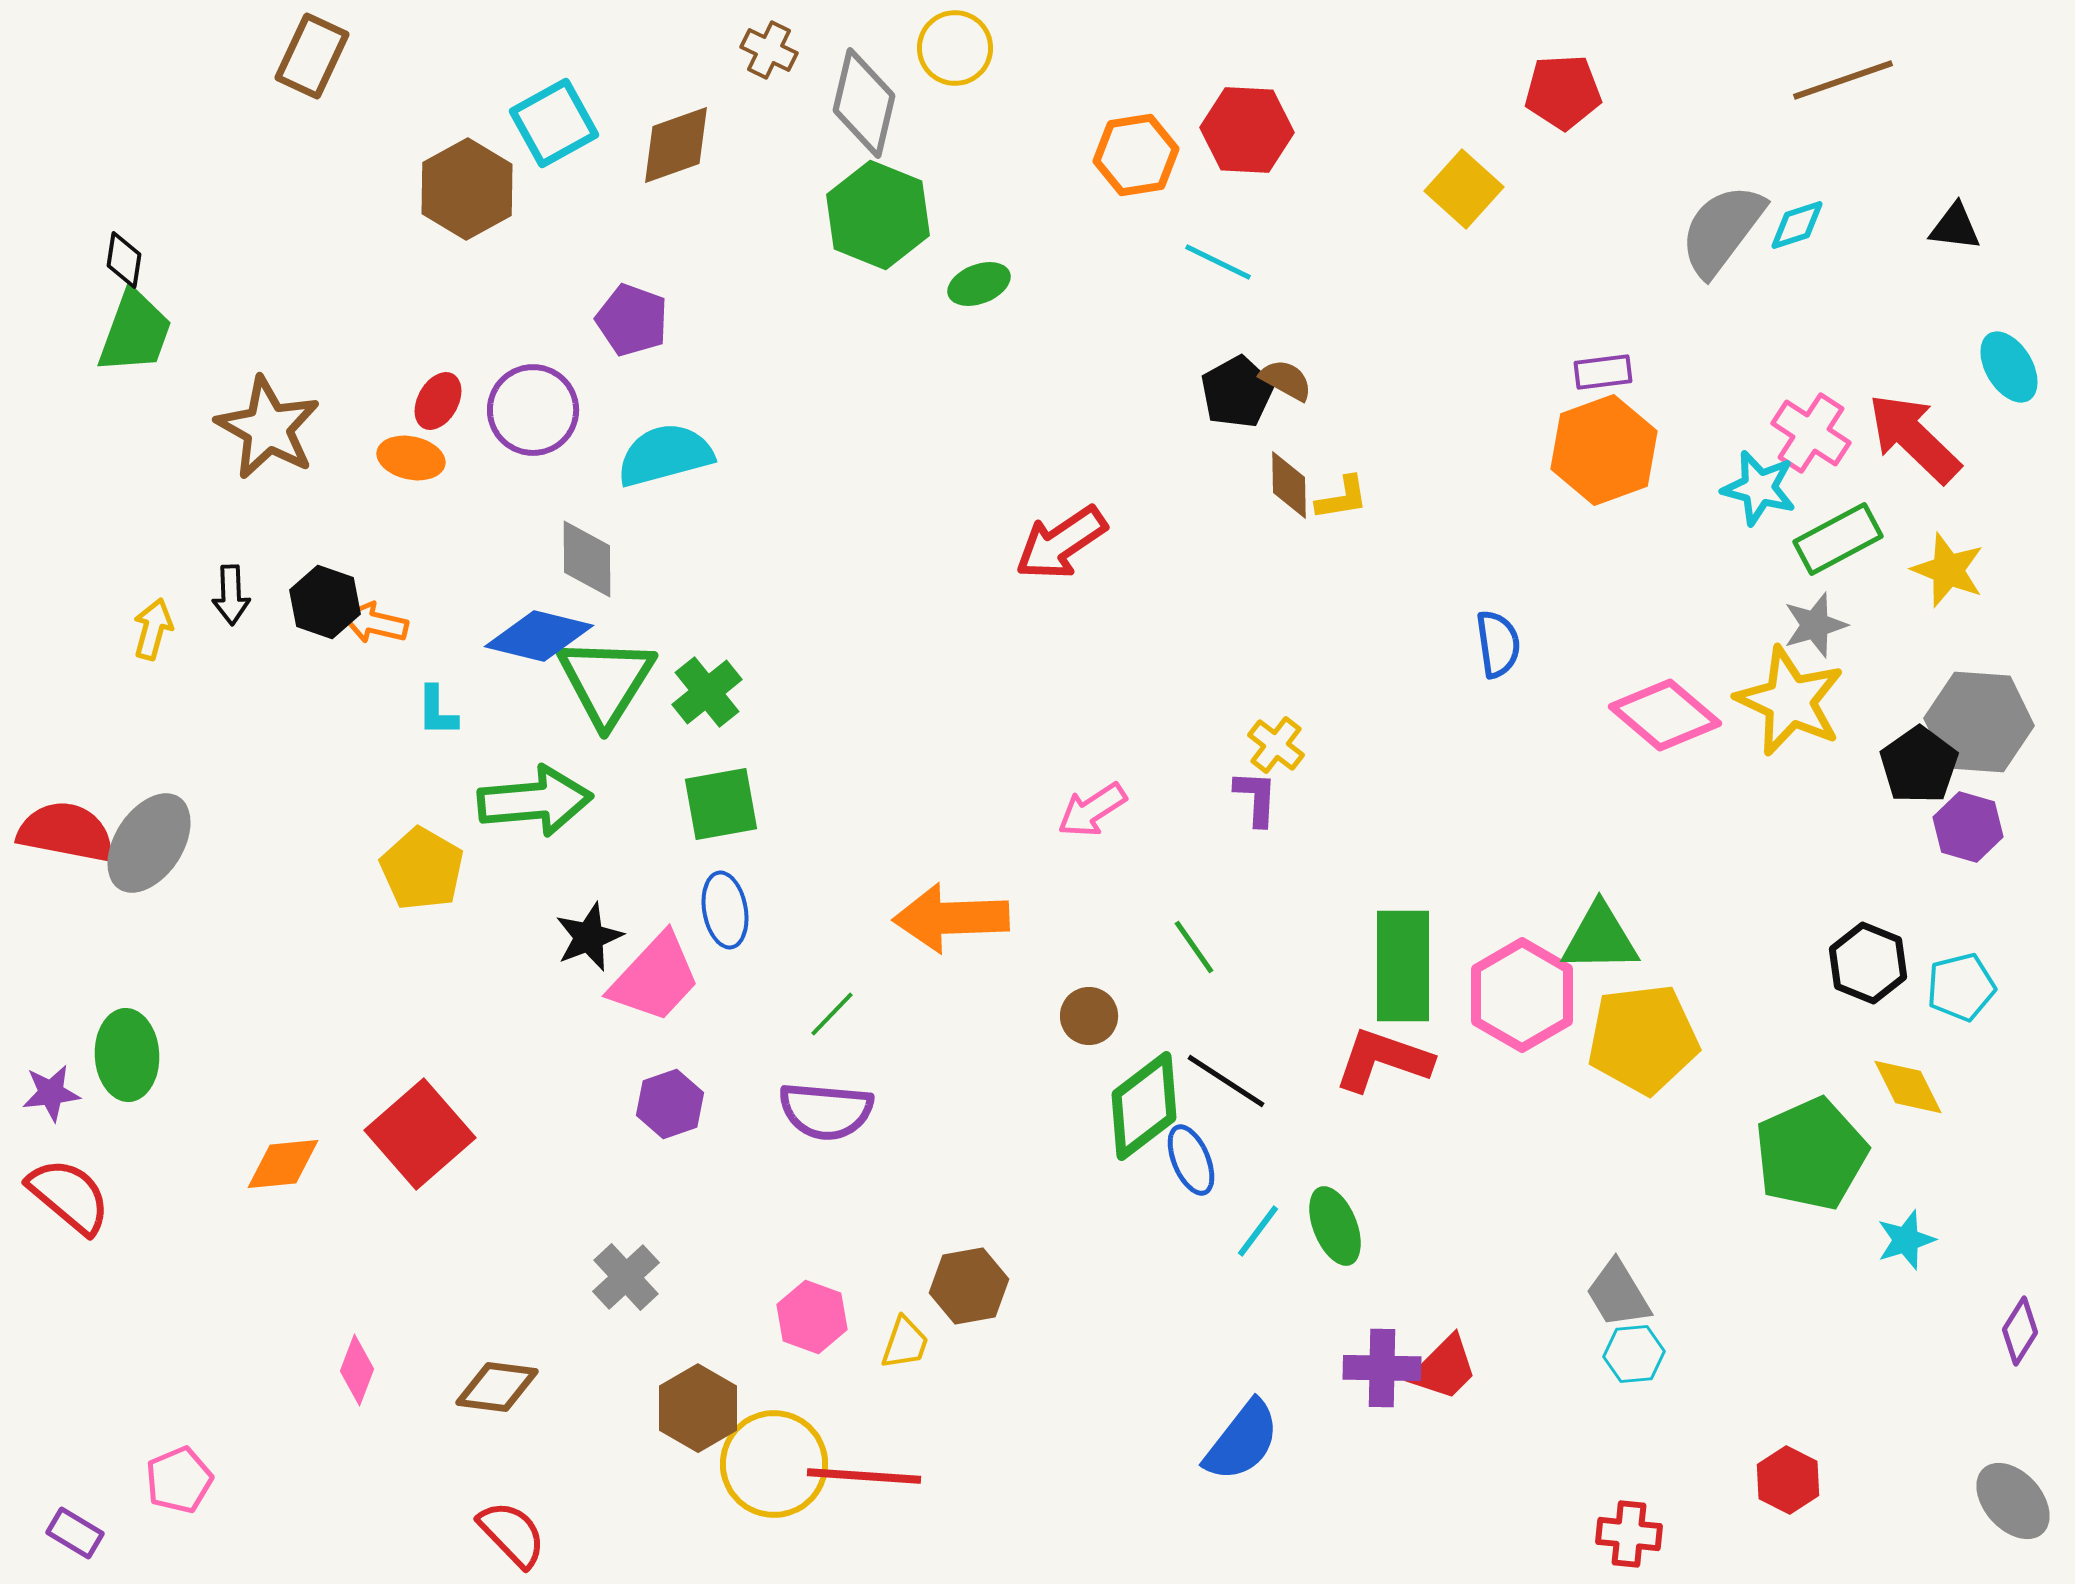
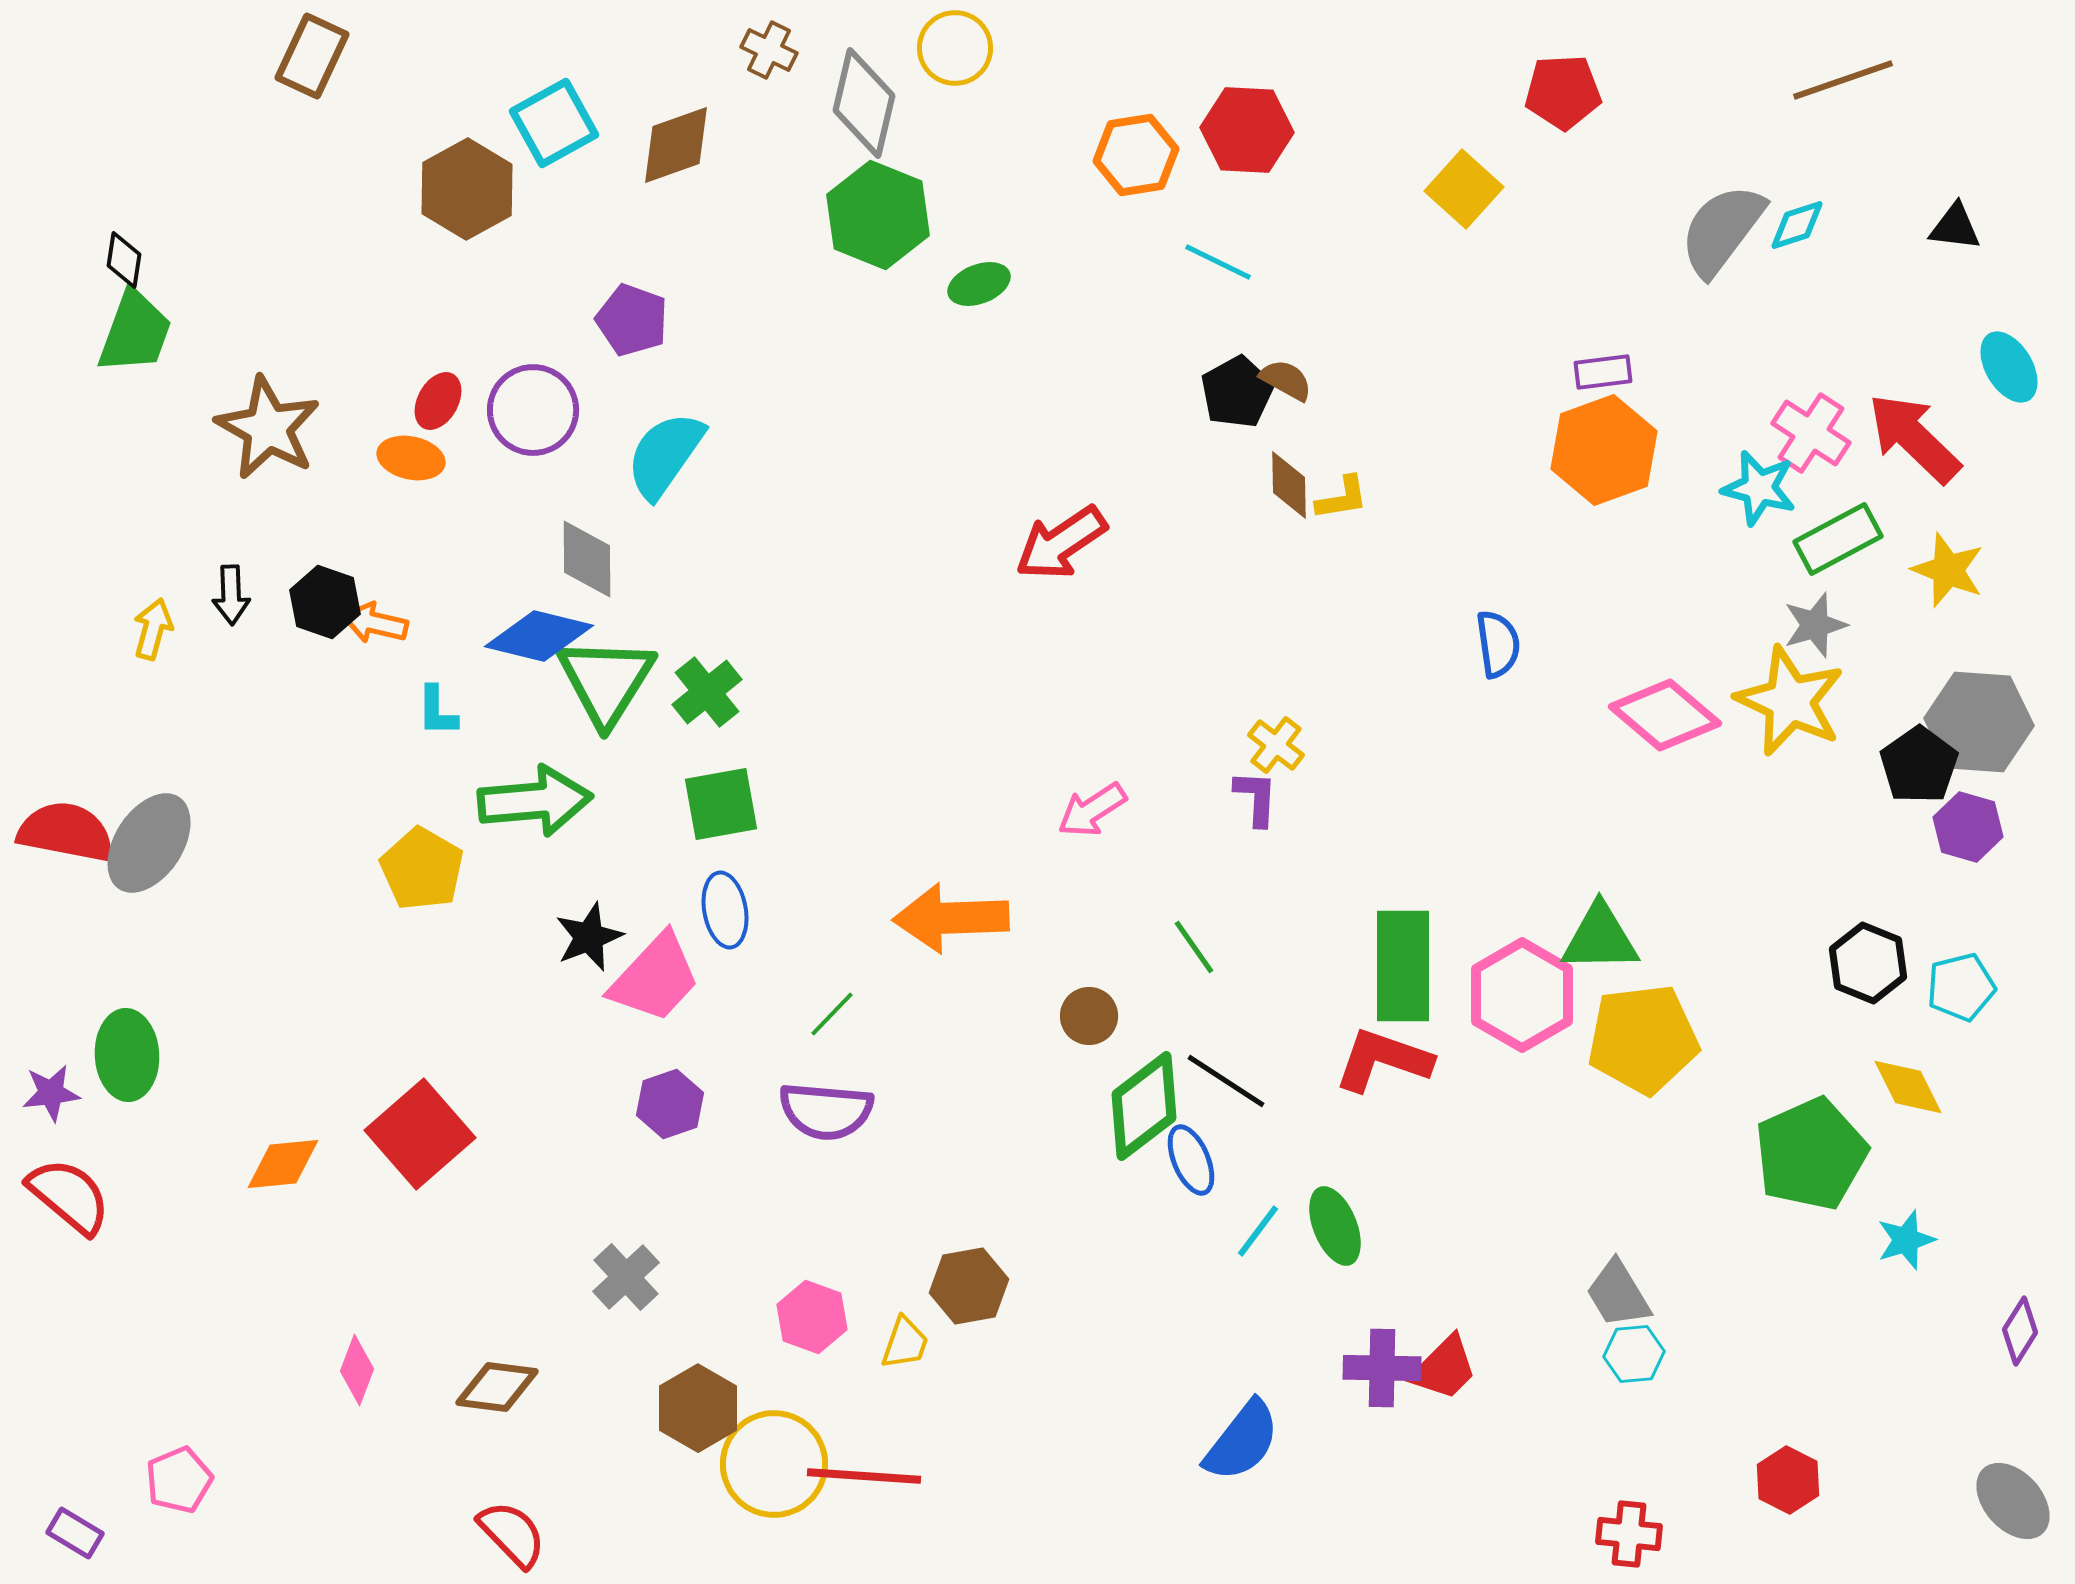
cyan semicircle at (665, 455): rotated 40 degrees counterclockwise
